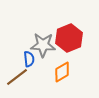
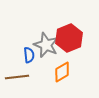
gray star: moved 3 px right; rotated 20 degrees clockwise
blue semicircle: moved 4 px up
brown line: rotated 30 degrees clockwise
